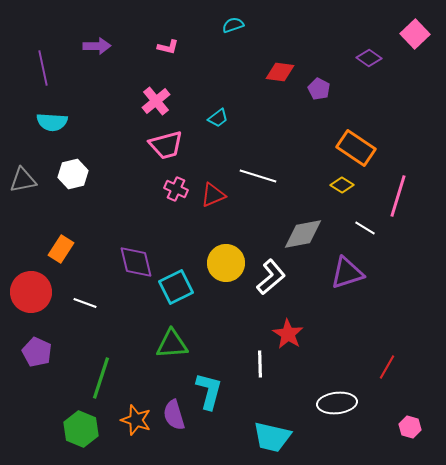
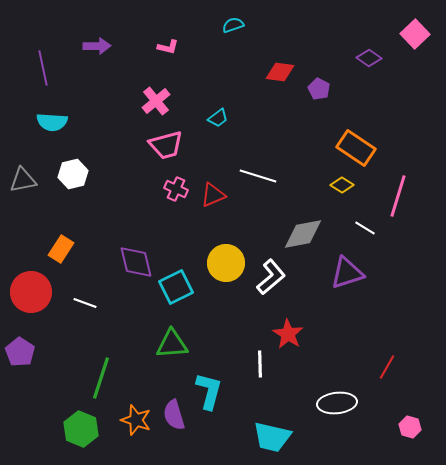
purple pentagon at (37, 352): moved 17 px left; rotated 8 degrees clockwise
